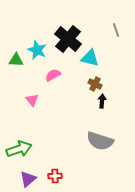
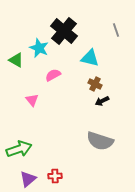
black cross: moved 4 px left, 8 px up
cyan star: moved 2 px right, 2 px up
green triangle: rotated 28 degrees clockwise
black arrow: rotated 120 degrees counterclockwise
